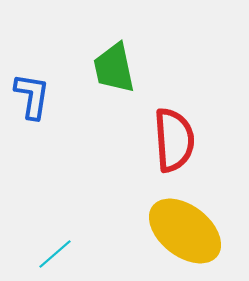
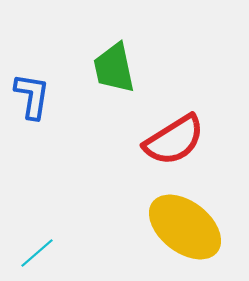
red semicircle: rotated 62 degrees clockwise
yellow ellipse: moved 4 px up
cyan line: moved 18 px left, 1 px up
